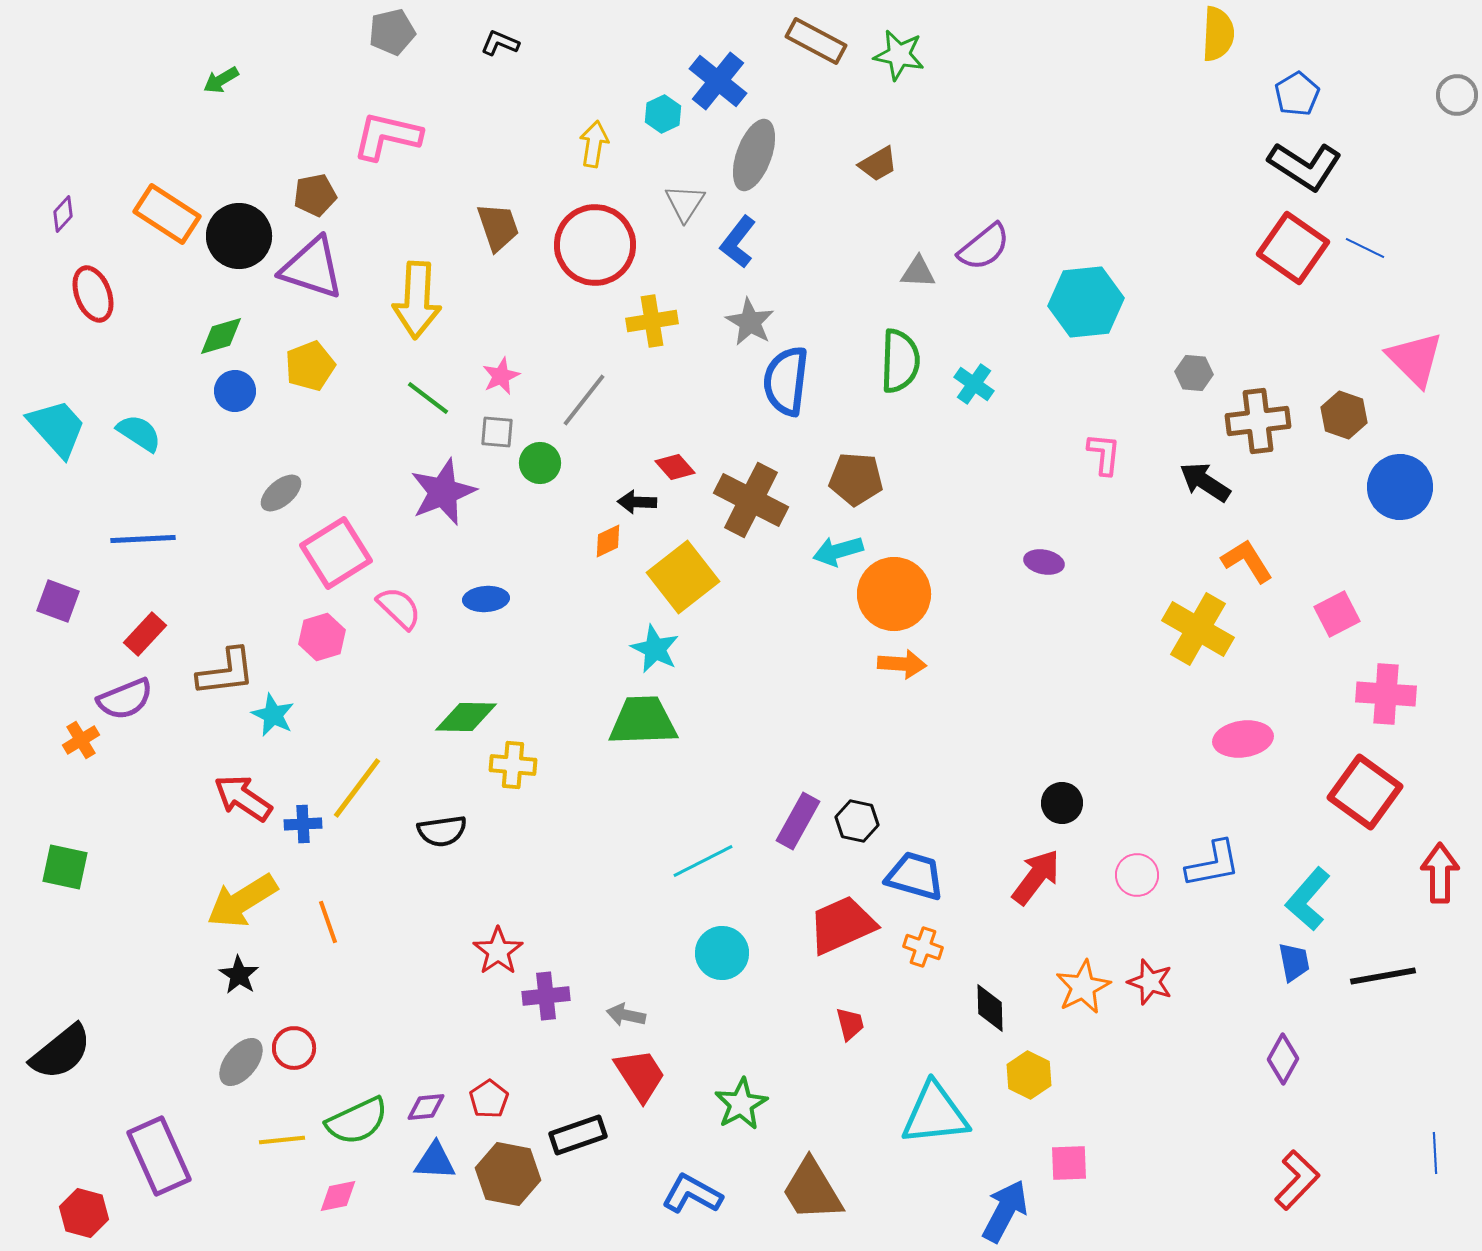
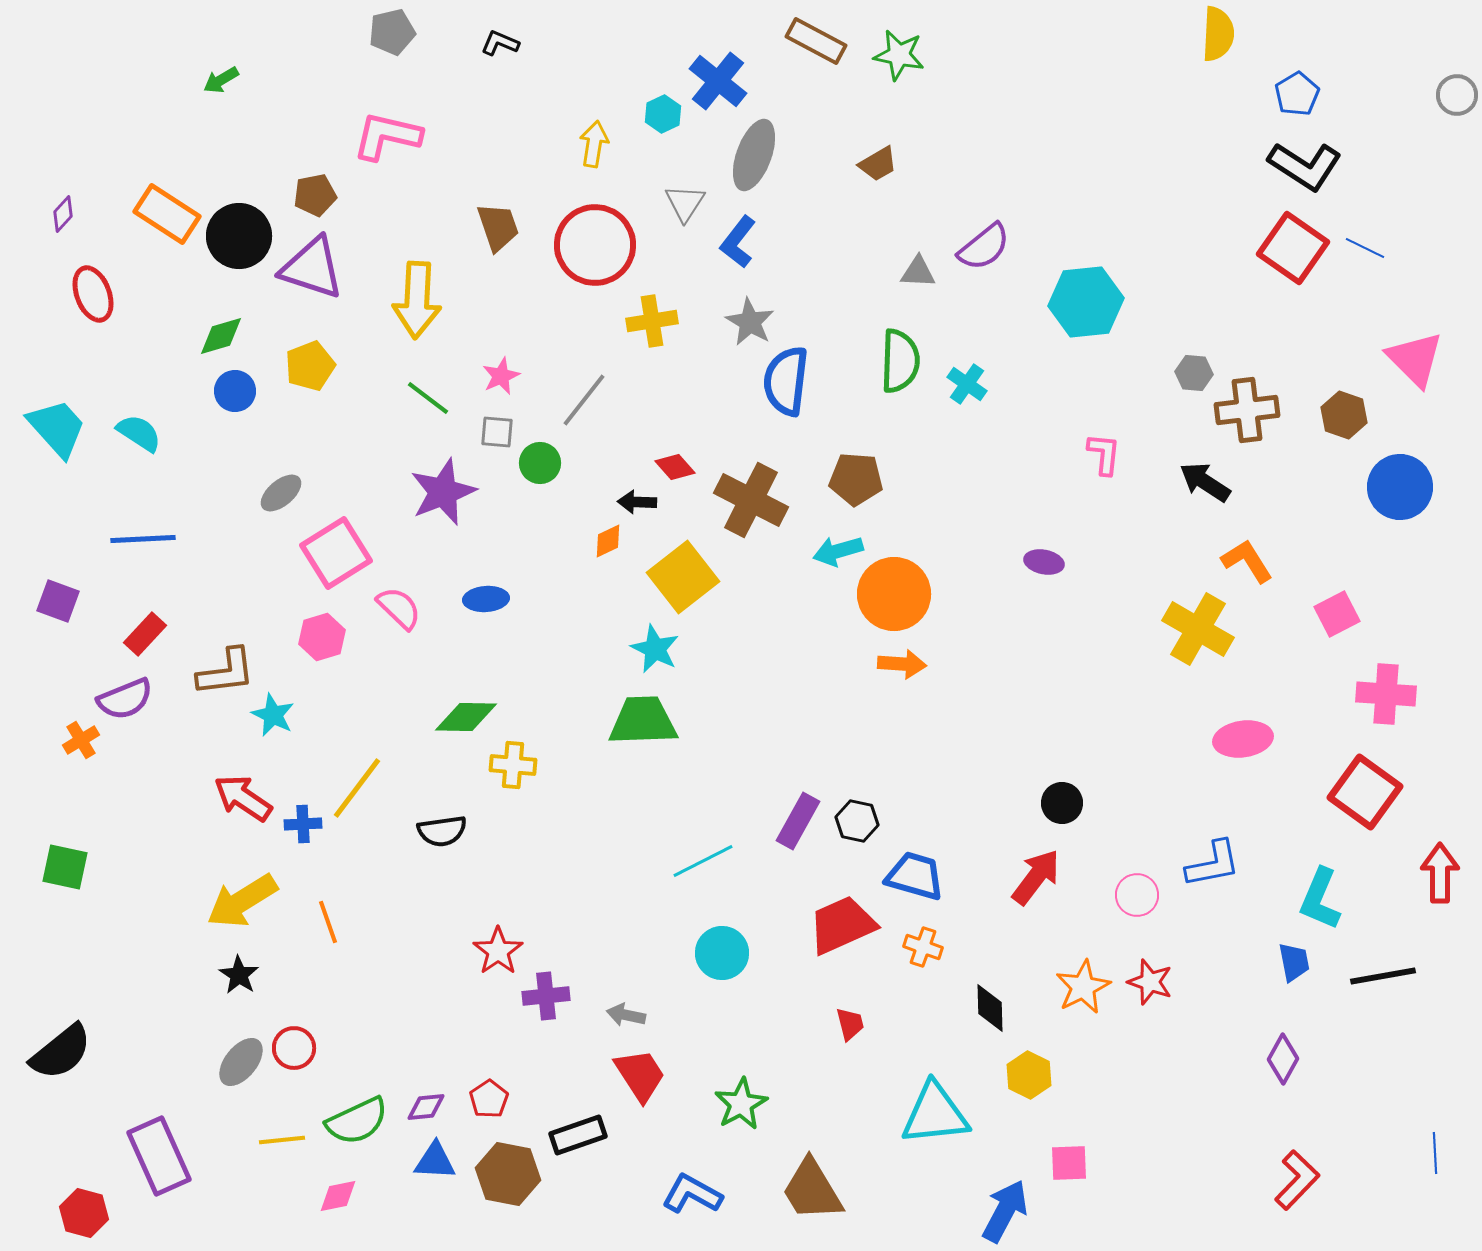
cyan cross at (974, 384): moved 7 px left
brown cross at (1258, 421): moved 11 px left, 11 px up
pink circle at (1137, 875): moved 20 px down
cyan L-shape at (1308, 899): moved 12 px right; rotated 18 degrees counterclockwise
